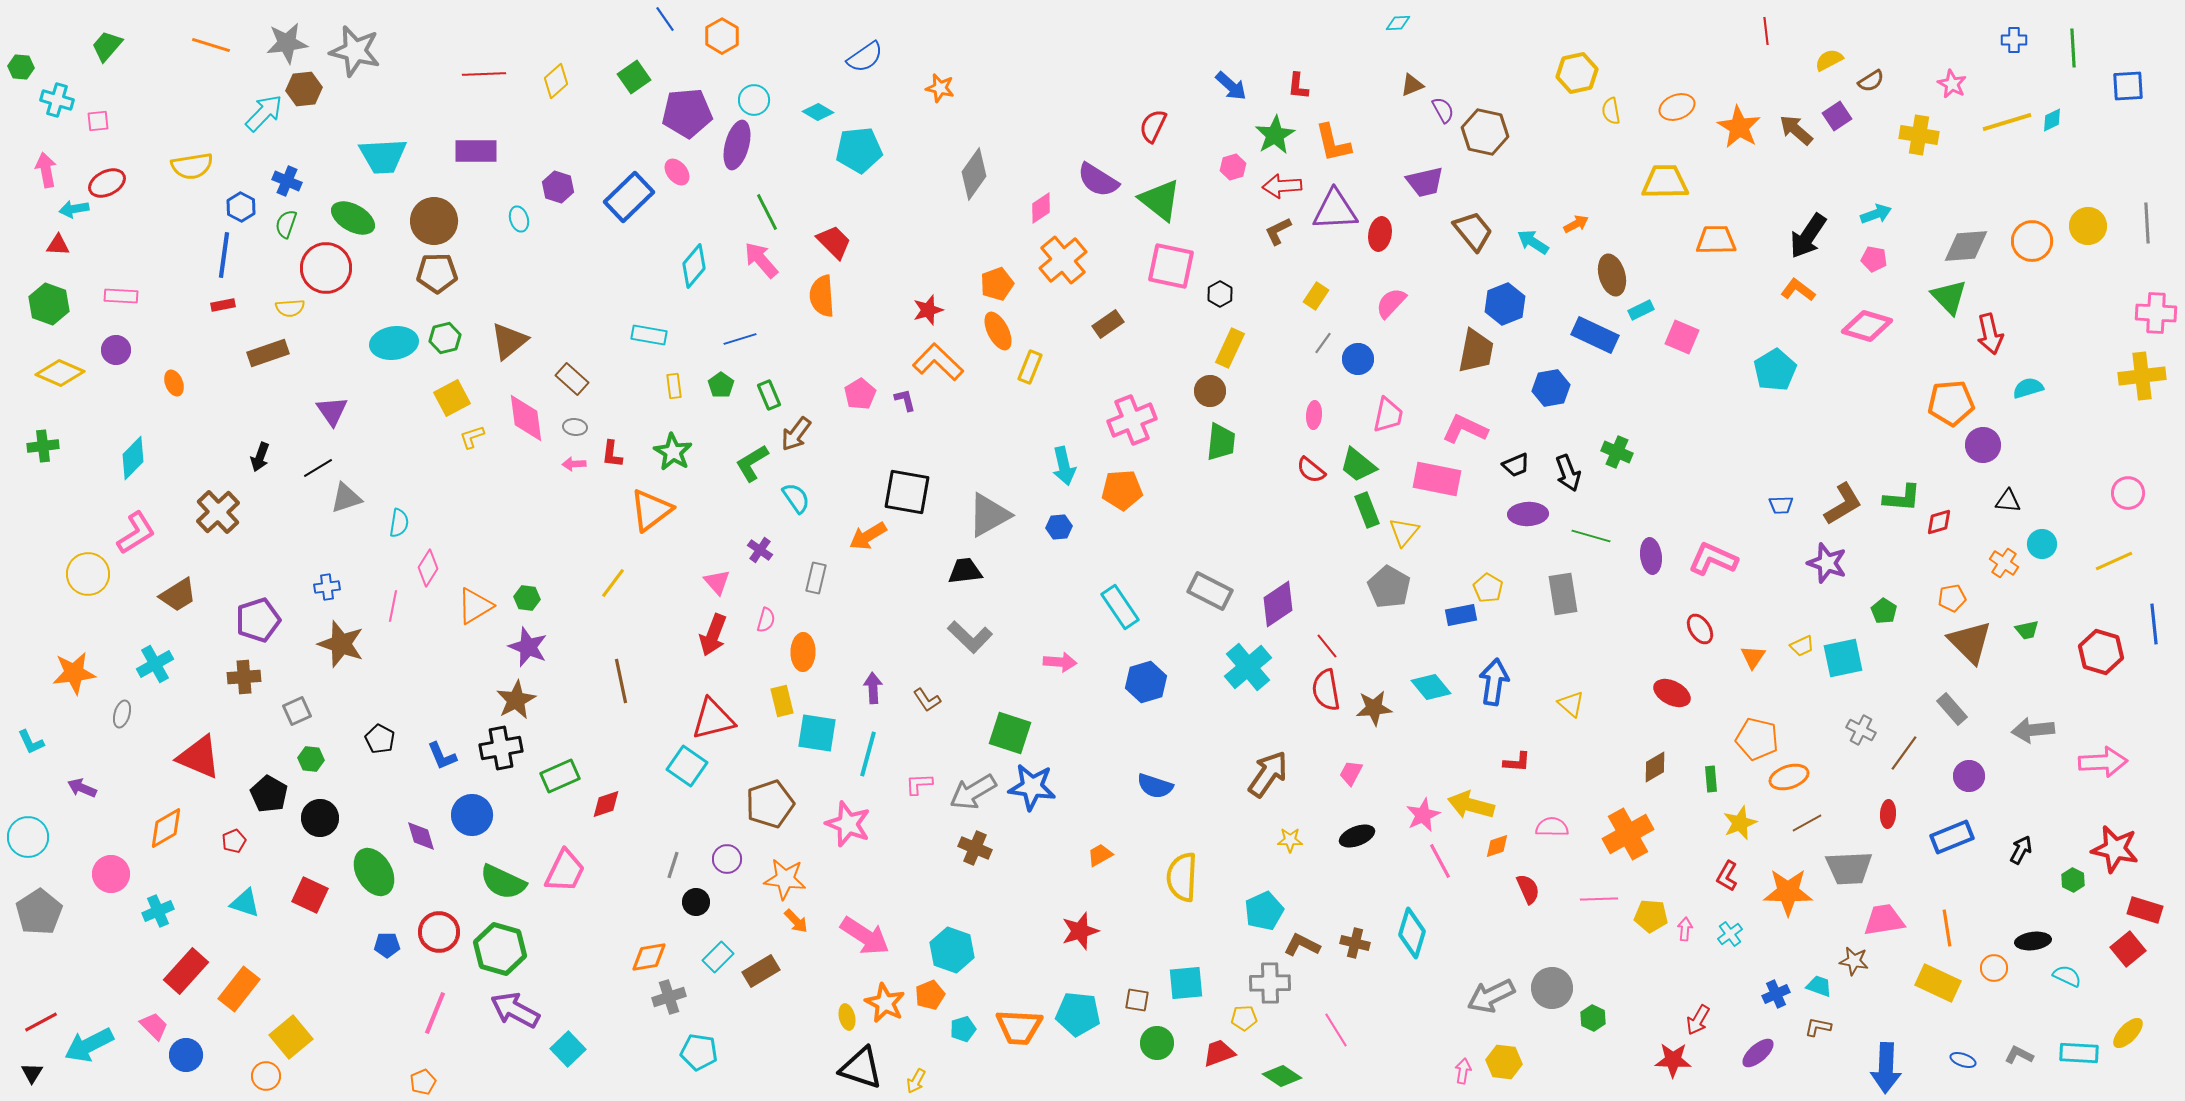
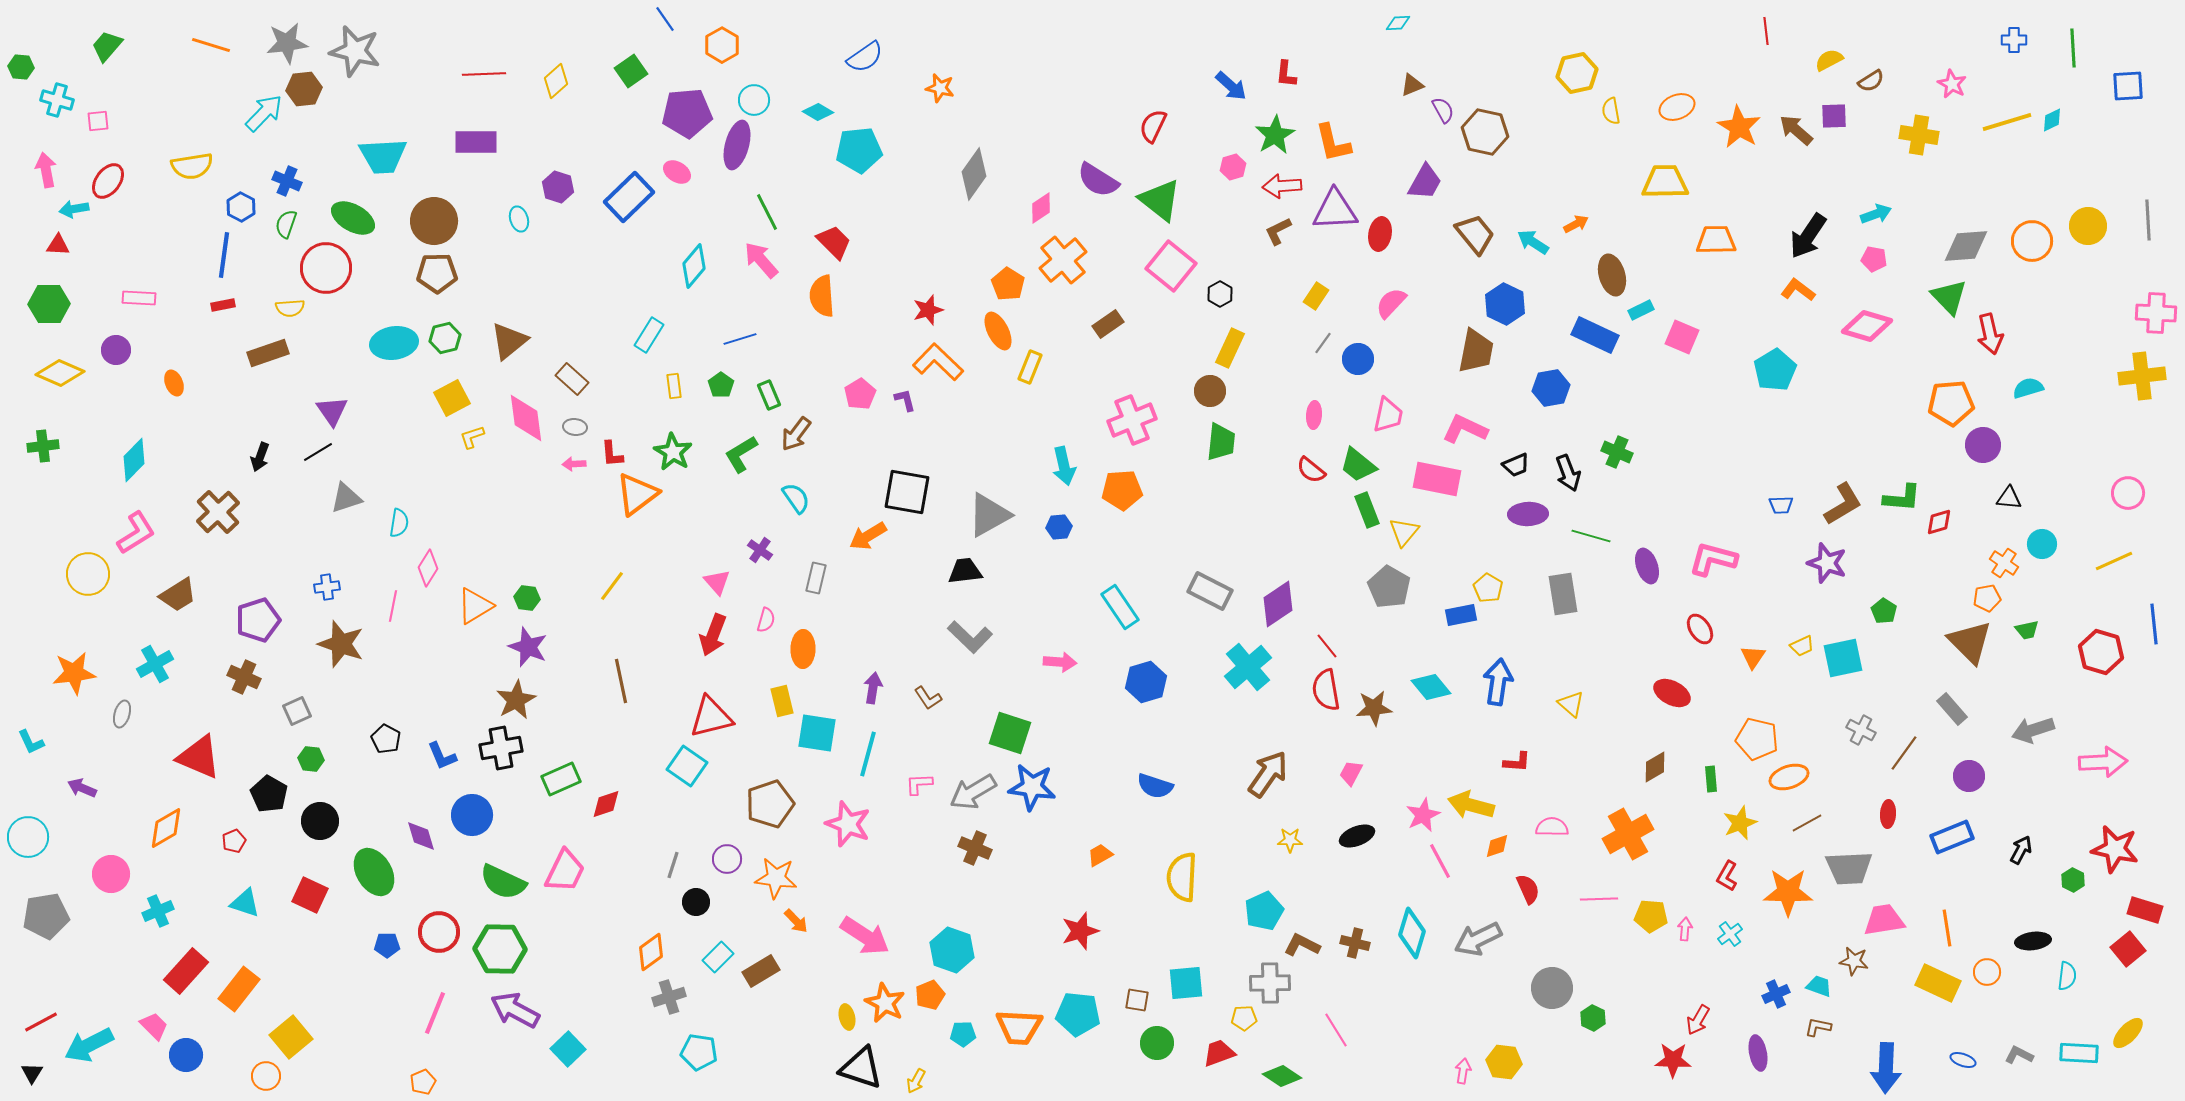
orange hexagon at (722, 36): moved 9 px down
green square at (634, 77): moved 3 px left, 6 px up
red L-shape at (1298, 86): moved 12 px left, 12 px up
purple square at (1837, 116): moved 3 px left; rotated 32 degrees clockwise
purple rectangle at (476, 151): moved 9 px up
pink ellipse at (677, 172): rotated 20 degrees counterclockwise
purple trapezoid at (1425, 182): rotated 48 degrees counterclockwise
red ellipse at (107, 183): moved 1 px right, 2 px up; rotated 27 degrees counterclockwise
gray line at (2147, 223): moved 1 px right, 3 px up
brown trapezoid at (1473, 231): moved 2 px right, 3 px down
pink square at (1171, 266): rotated 27 degrees clockwise
orange pentagon at (997, 284): moved 11 px right; rotated 20 degrees counterclockwise
pink rectangle at (121, 296): moved 18 px right, 2 px down
green hexagon at (49, 304): rotated 21 degrees counterclockwise
blue hexagon at (1505, 304): rotated 12 degrees counterclockwise
cyan rectangle at (649, 335): rotated 68 degrees counterclockwise
red L-shape at (612, 454): rotated 12 degrees counterclockwise
cyan diamond at (133, 458): moved 1 px right, 2 px down
green L-shape at (752, 463): moved 11 px left, 9 px up
black line at (318, 468): moved 16 px up
black triangle at (2008, 501): moved 1 px right, 3 px up
orange triangle at (651, 510): moved 14 px left, 16 px up
purple ellipse at (1651, 556): moved 4 px left, 10 px down; rotated 12 degrees counterclockwise
pink L-shape at (1713, 559): rotated 9 degrees counterclockwise
yellow line at (613, 583): moved 1 px left, 3 px down
orange pentagon at (1952, 598): moved 35 px right
orange ellipse at (803, 652): moved 3 px up
brown cross at (244, 677): rotated 28 degrees clockwise
blue arrow at (1494, 682): moved 4 px right
purple arrow at (873, 688): rotated 12 degrees clockwise
brown L-shape at (927, 700): moved 1 px right, 2 px up
red triangle at (713, 719): moved 2 px left, 2 px up
gray arrow at (2033, 730): rotated 12 degrees counterclockwise
black pentagon at (380, 739): moved 6 px right
green rectangle at (560, 776): moved 1 px right, 3 px down
black circle at (320, 818): moved 3 px down
orange star at (785, 879): moved 9 px left, 1 px up
gray pentagon at (39, 912): moved 7 px right, 4 px down; rotated 24 degrees clockwise
green hexagon at (500, 949): rotated 15 degrees counterclockwise
orange diamond at (649, 957): moved 2 px right, 5 px up; rotated 27 degrees counterclockwise
orange circle at (1994, 968): moved 7 px left, 4 px down
cyan semicircle at (2067, 976): rotated 72 degrees clockwise
gray arrow at (1491, 996): moved 13 px left, 57 px up
cyan pentagon at (963, 1029): moved 5 px down; rotated 15 degrees clockwise
purple ellipse at (1758, 1053): rotated 60 degrees counterclockwise
